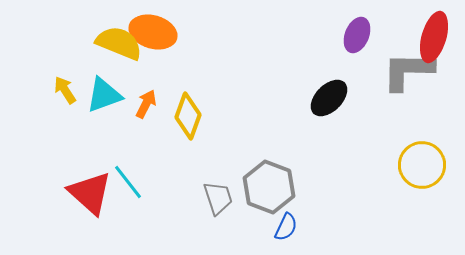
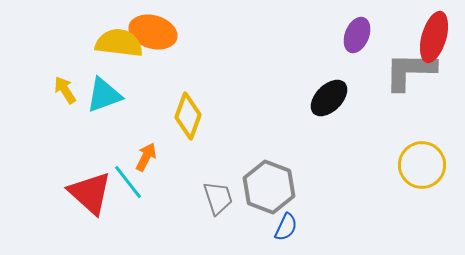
yellow semicircle: rotated 15 degrees counterclockwise
gray L-shape: moved 2 px right
orange arrow: moved 53 px down
